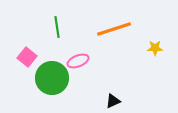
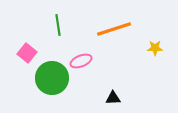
green line: moved 1 px right, 2 px up
pink square: moved 4 px up
pink ellipse: moved 3 px right
black triangle: moved 3 px up; rotated 21 degrees clockwise
